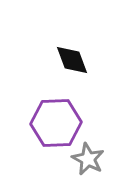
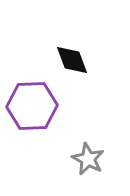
purple hexagon: moved 24 px left, 17 px up
